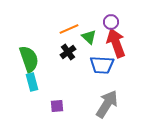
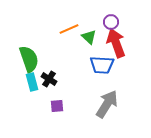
black cross: moved 19 px left, 27 px down; rotated 21 degrees counterclockwise
